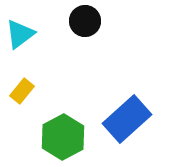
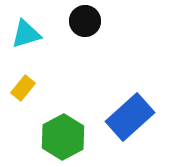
cyan triangle: moved 6 px right; rotated 20 degrees clockwise
yellow rectangle: moved 1 px right, 3 px up
blue rectangle: moved 3 px right, 2 px up
